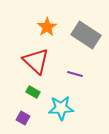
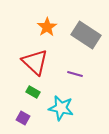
red triangle: moved 1 px left, 1 px down
cyan star: rotated 15 degrees clockwise
